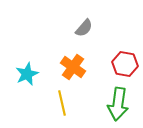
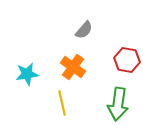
gray semicircle: moved 2 px down
red hexagon: moved 2 px right, 4 px up
cyan star: rotated 15 degrees clockwise
